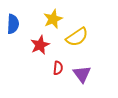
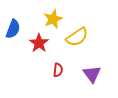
blue semicircle: moved 5 px down; rotated 18 degrees clockwise
red star: moved 1 px left, 2 px up; rotated 12 degrees counterclockwise
red semicircle: moved 2 px down
purple triangle: moved 10 px right
